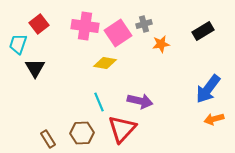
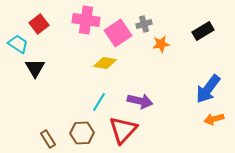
pink cross: moved 1 px right, 6 px up
cyan trapezoid: rotated 105 degrees clockwise
cyan line: rotated 54 degrees clockwise
red triangle: moved 1 px right, 1 px down
